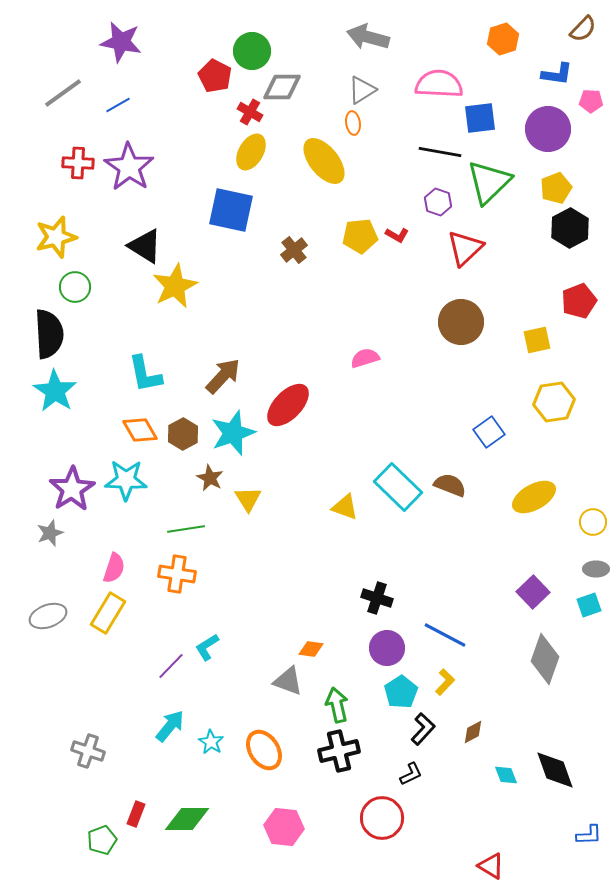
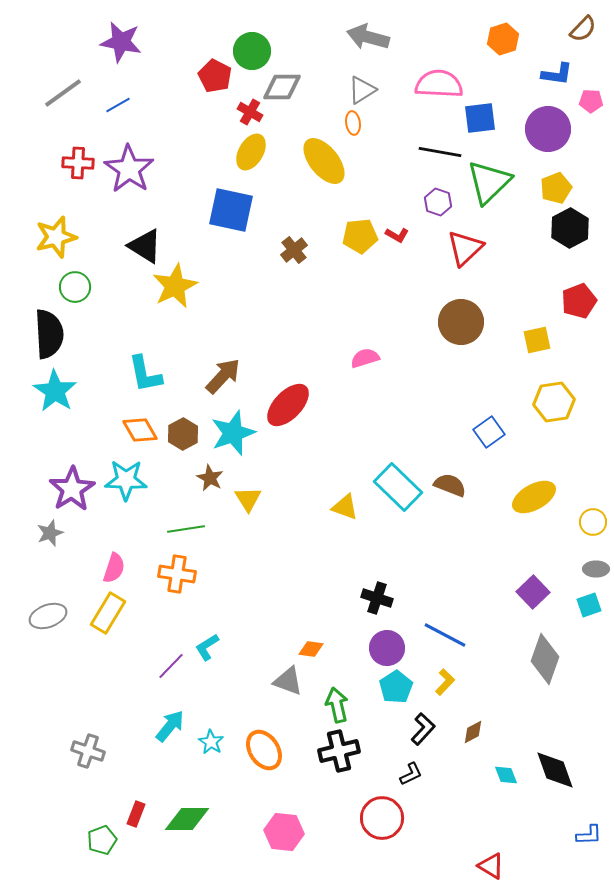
purple star at (129, 167): moved 2 px down
cyan pentagon at (401, 692): moved 5 px left, 5 px up
pink hexagon at (284, 827): moved 5 px down
